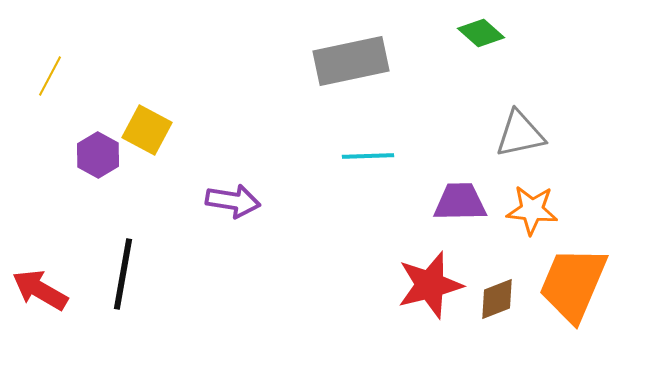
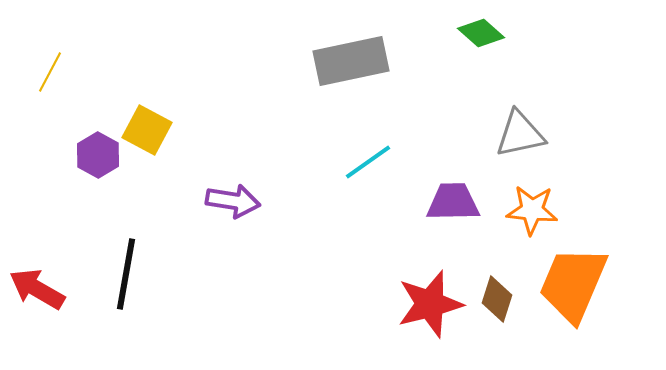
yellow line: moved 4 px up
cyan line: moved 6 px down; rotated 33 degrees counterclockwise
purple trapezoid: moved 7 px left
black line: moved 3 px right
red star: moved 19 px down
red arrow: moved 3 px left, 1 px up
brown diamond: rotated 51 degrees counterclockwise
